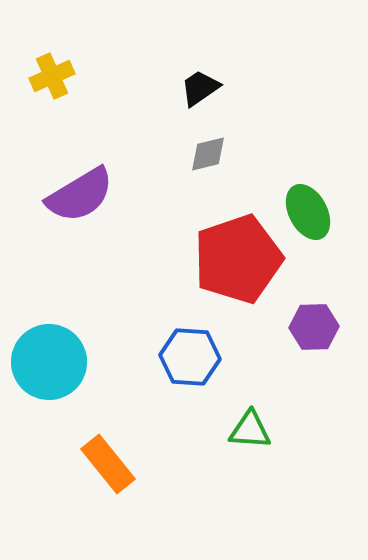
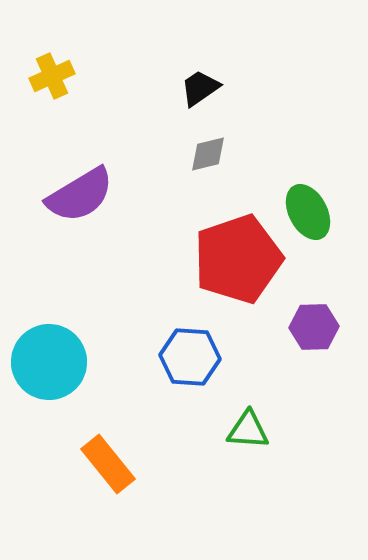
green triangle: moved 2 px left
